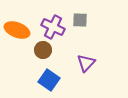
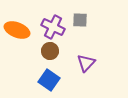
brown circle: moved 7 px right, 1 px down
